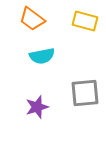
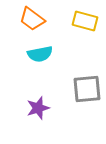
cyan semicircle: moved 2 px left, 2 px up
gray square: moved 2 px right, 4 px up
purple star: moved 1 px right, 1 px down
